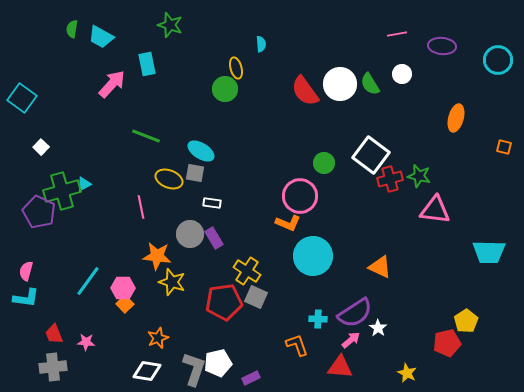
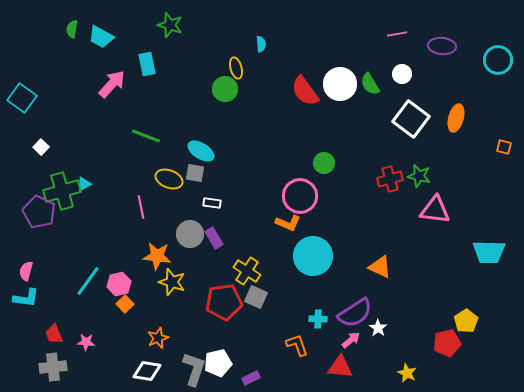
white square at (371, 155): moved 40 px right, 36 px up
pink hexagon at (123, 288): moved 4 px left, 4 px up; rotated 15 degrees counterclockwise
